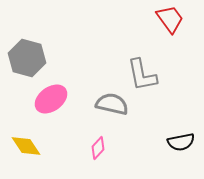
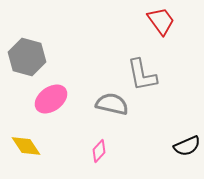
red trapezoid: moved 9 px left, 2 px down
gray hexagon: moved 1 px up
black semicircle: moved 6 px right, 4 px down; rotated 12 degrees counterclockwise
pink diamond: moved 1 px right, 3 px down
